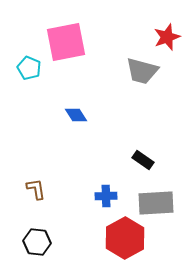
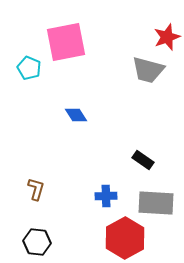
gray trapezoid: moved 6 px right, 1 px up
brown L-shape: rotated 25 degrees clockwise
gray rectangle: rotated 6 degrees clockwise
